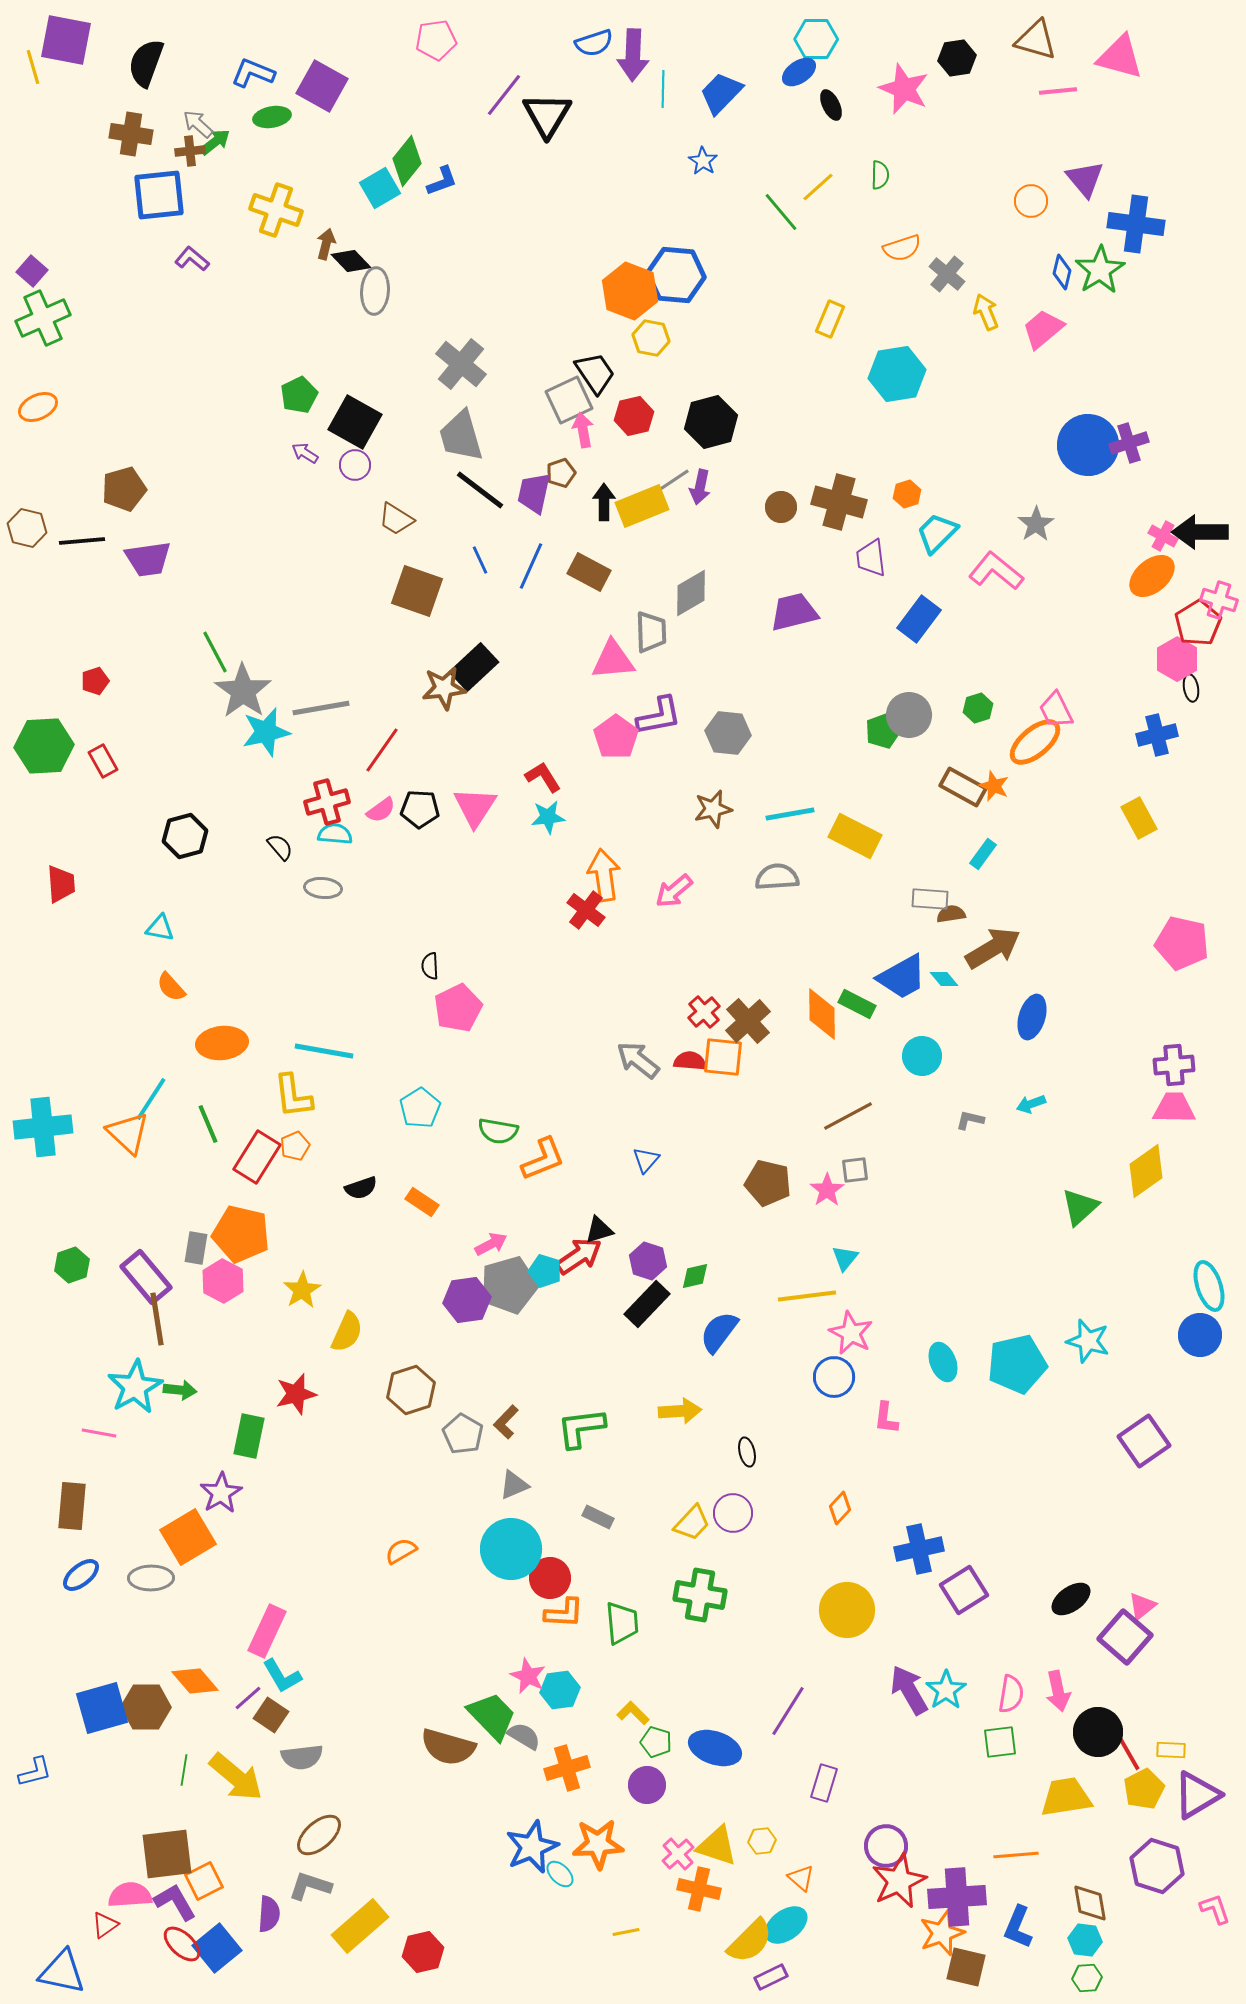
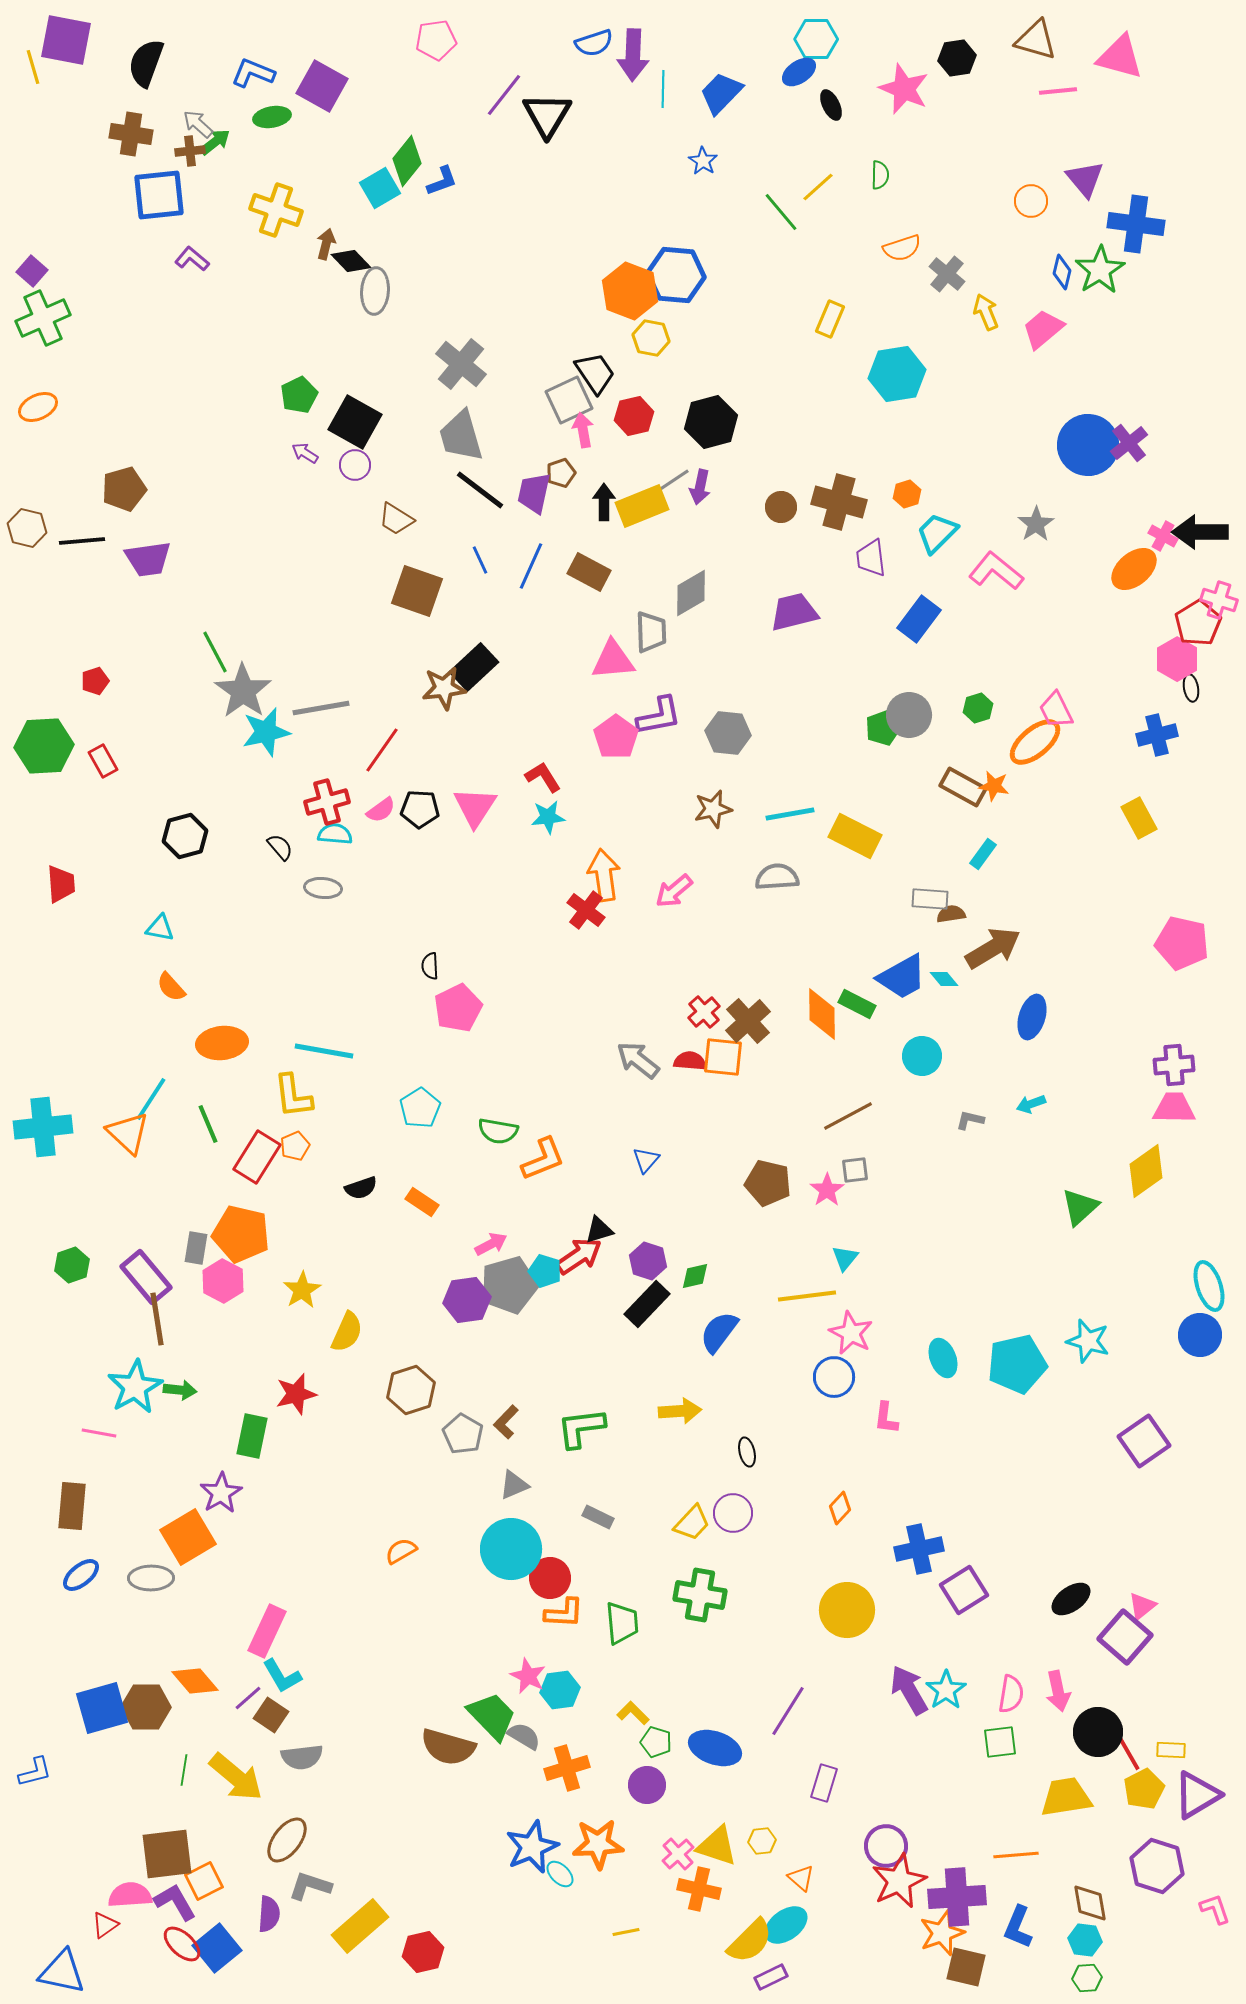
purple cross at (1129, 443): rotated 21 degrees counterclockwise
orange ellipse at (1152, 576): moved 18 px left, 7 px up
green pentagon at (883, 731): moved 3 px up
orange star at (994, 786): rotated 12 degrees counterclockwise
cyan ellipse at (943, 1362): moved 4 px up
green rectangle at (249, 1436): moved 3 px right
brown ellipse at (319, 1835): moved 32 px left, 5 px down; rotated 12 degrees counterclockwise
